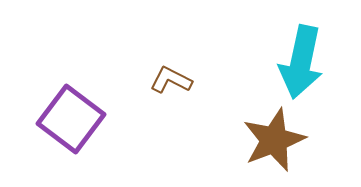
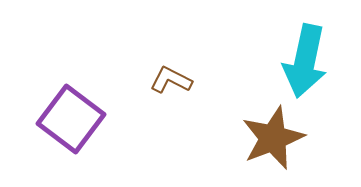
cyan arrow: moved 4 px right, 1 px up
brown star: moved 1 px left, 2 px up
